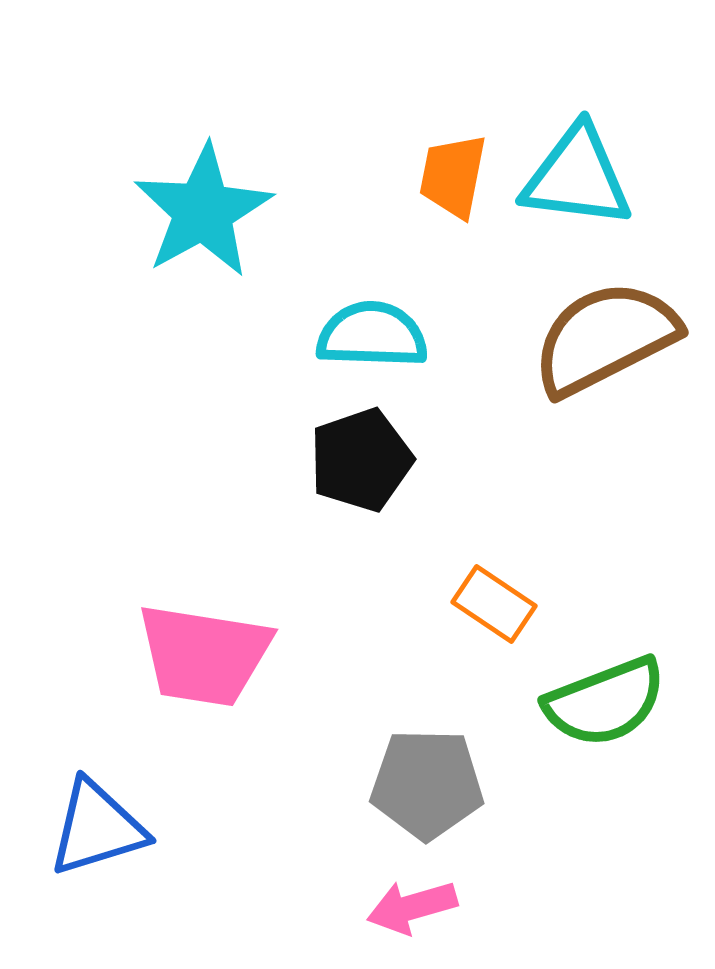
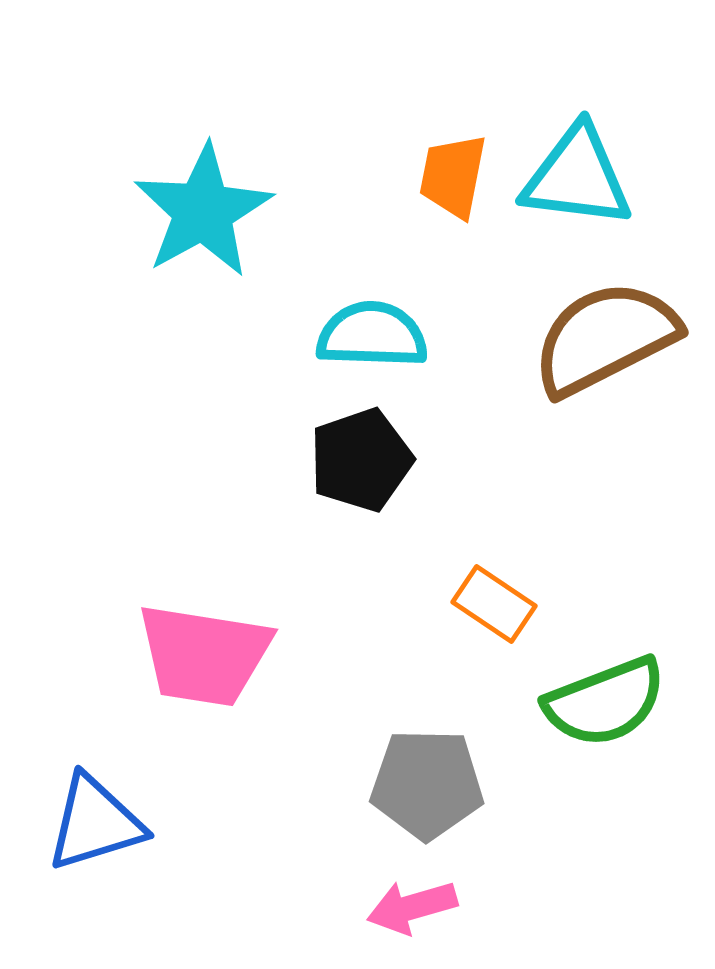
blue triangle: moved 2 px left, 5 px up
